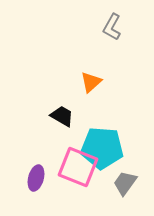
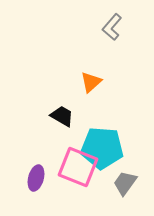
gray L-shape: rotated 12 degrees clockwise
